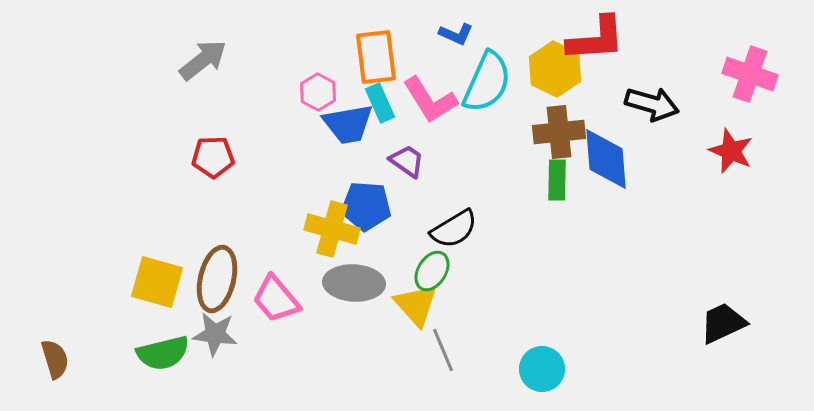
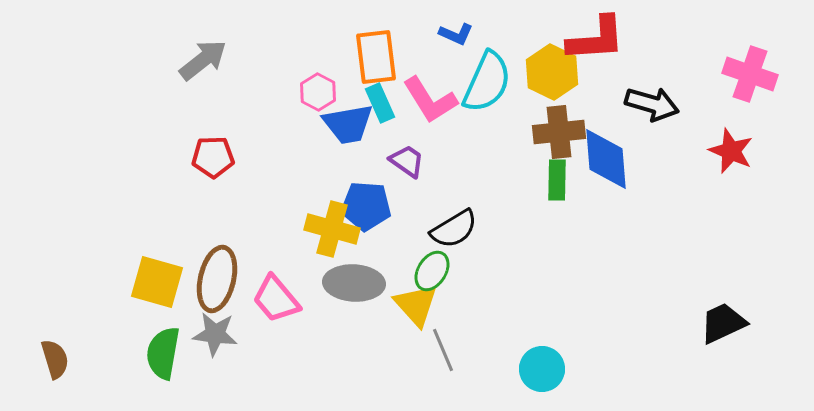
yellow hexagon: moved 3 px left, 3 px down
green semicircle: rotated 114 degrees clockwise
